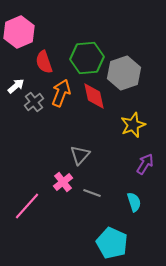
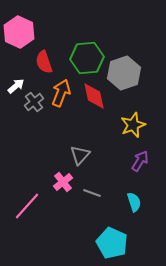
pink hexagon: rotated 12 degrees counterclockwise
purple arrow: moved 5 px left, 3 px up
